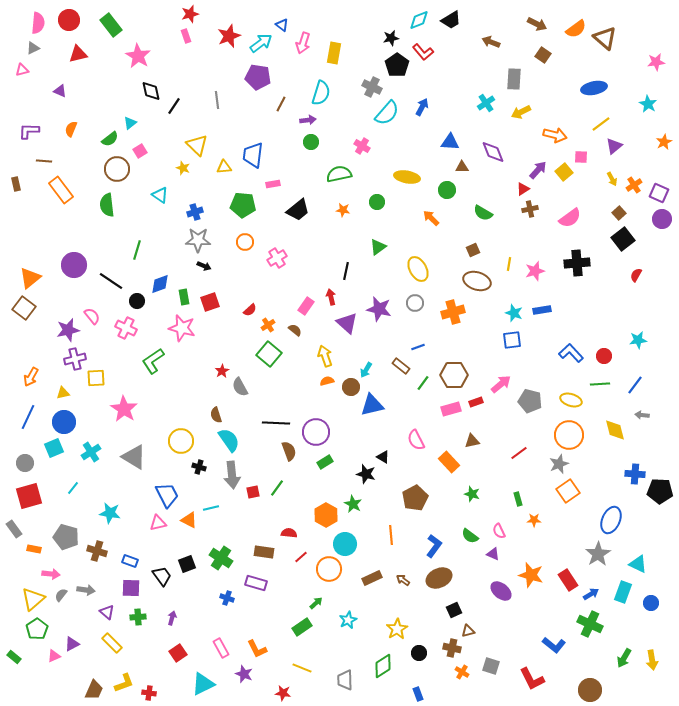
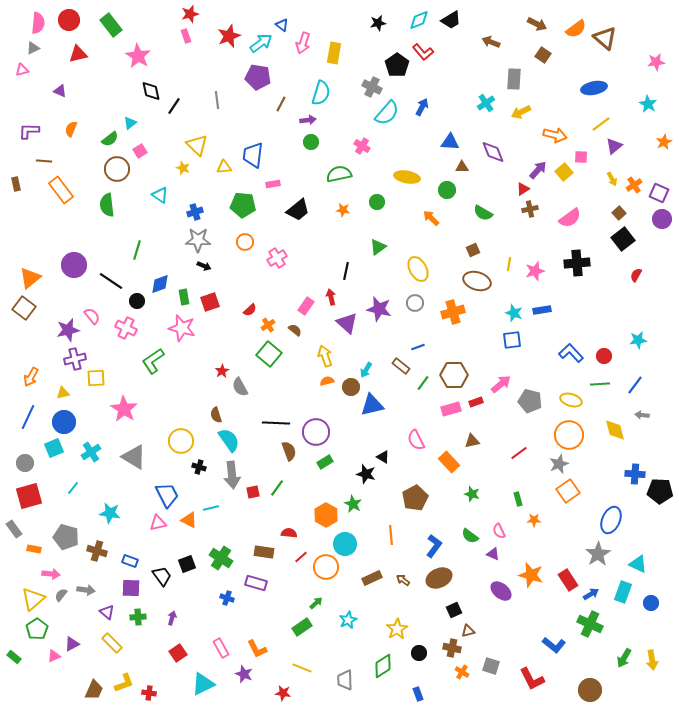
black star at (391, 38): moved 13 px left, 15 px up
orange circle at (329, 569): moved 3 px left, 2 px up
